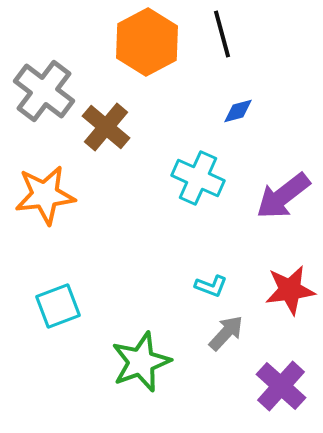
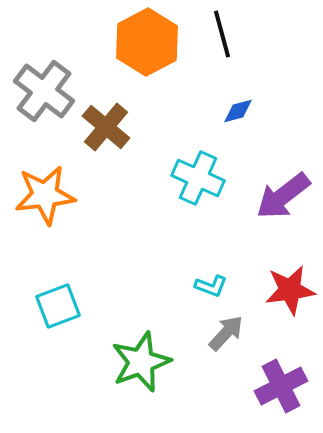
purple cross: rotated 21 degrees clockwise
